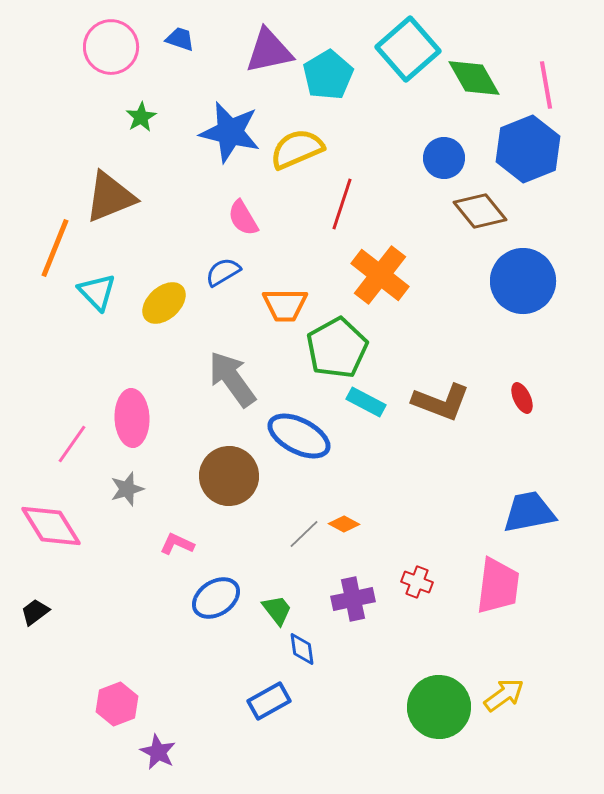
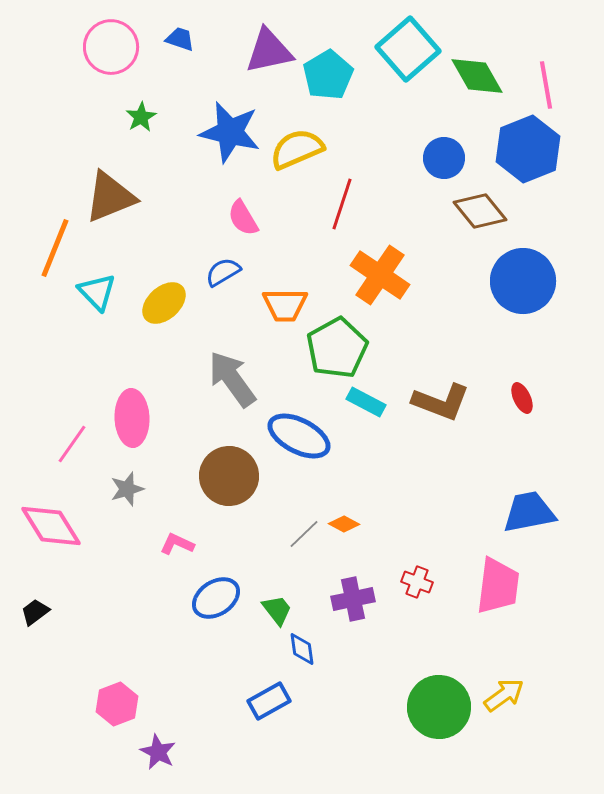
green diamond at (474, 78): moved 3 px right, 2 px up
orange cross at (380, 275): rotated 4 degrees counterclockwise
